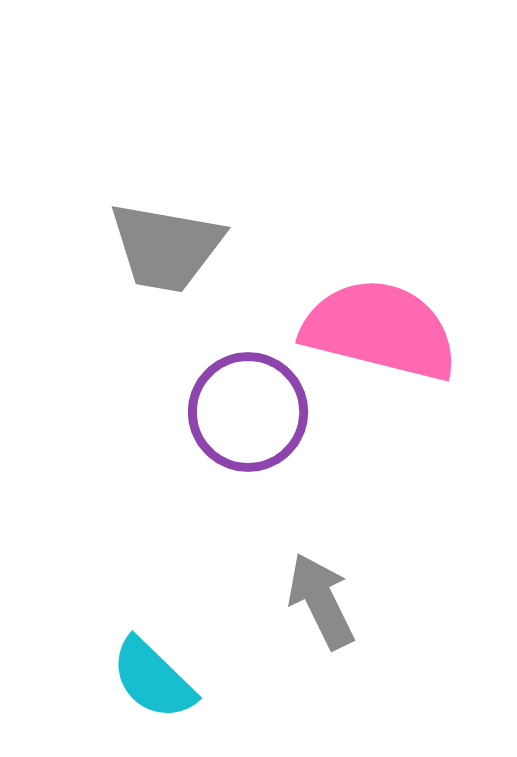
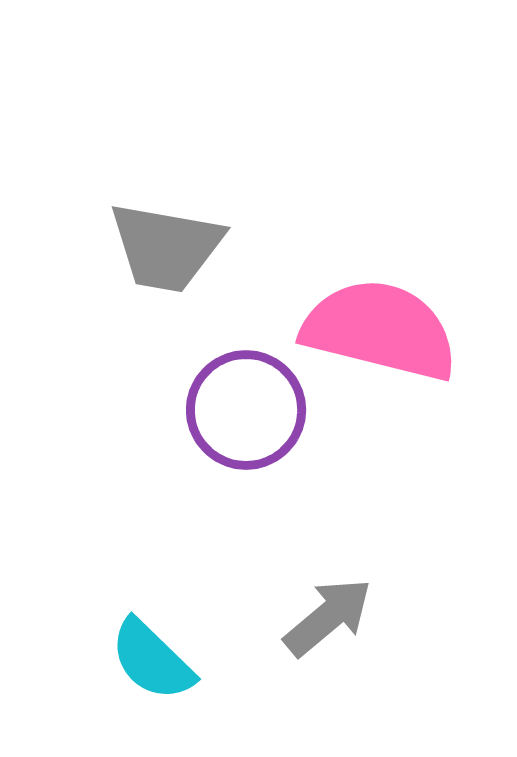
purple circle: moved 2 px left, 2 px up
gray arrow: moved 7 px right, 16 px down; rotated 76 degrees clockwise
cyan semicircle: moved 1 px left, 19 px up
